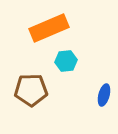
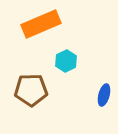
orange rectangle: moved 8 px left, 4 px up
cyan hexagon: rotated 20 degrees counterclockwise
